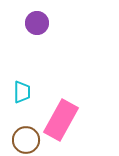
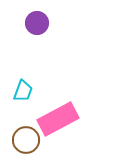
cyan trapezoid: moved 1 px right, 1 px up; rotated 20 degrees clockwise
pink rectangle: moved 3 px left, 1 px up; rotated 33 degrees clockwise
